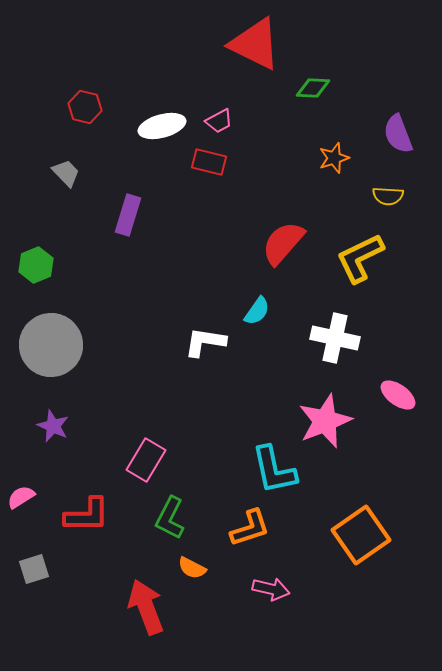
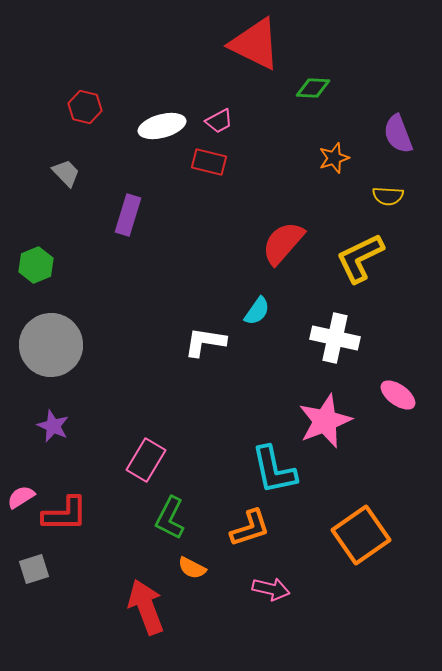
red L-shape: moved 22 px left, 1 px up
